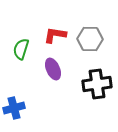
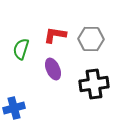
gray hexagon: moved 1 px right
black cross: moved 3 px left
